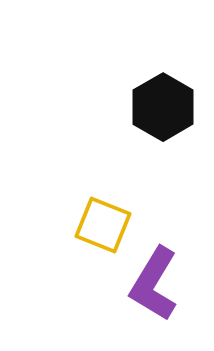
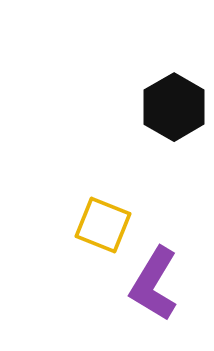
black hexagon: moved 11 px right
